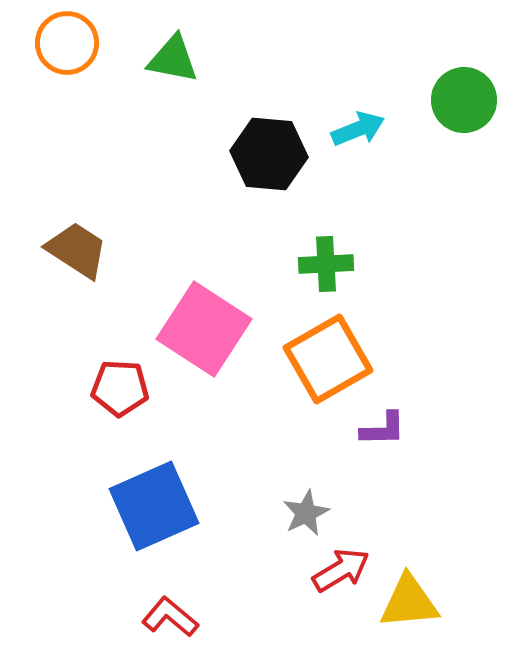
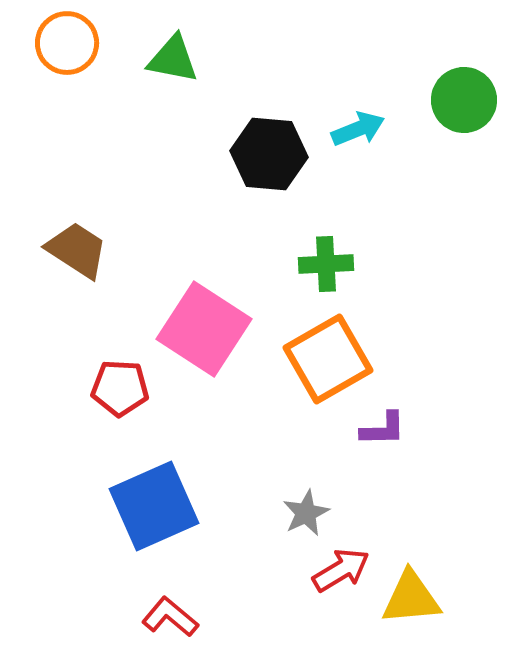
yellow triangle: moved 2 px right, 4 px up
